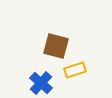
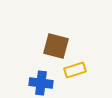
blue cross: rotated 35 degrees counterclockwise
